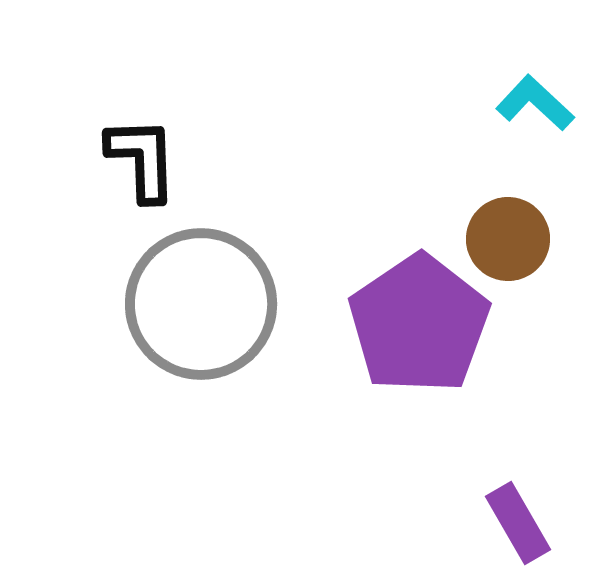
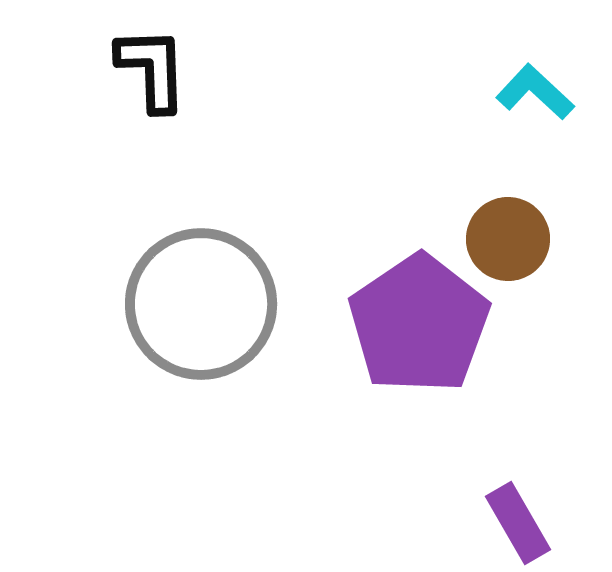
cyan L-shape: moved 11 px up
black L-shape: moved 10 px right, 90 px up
